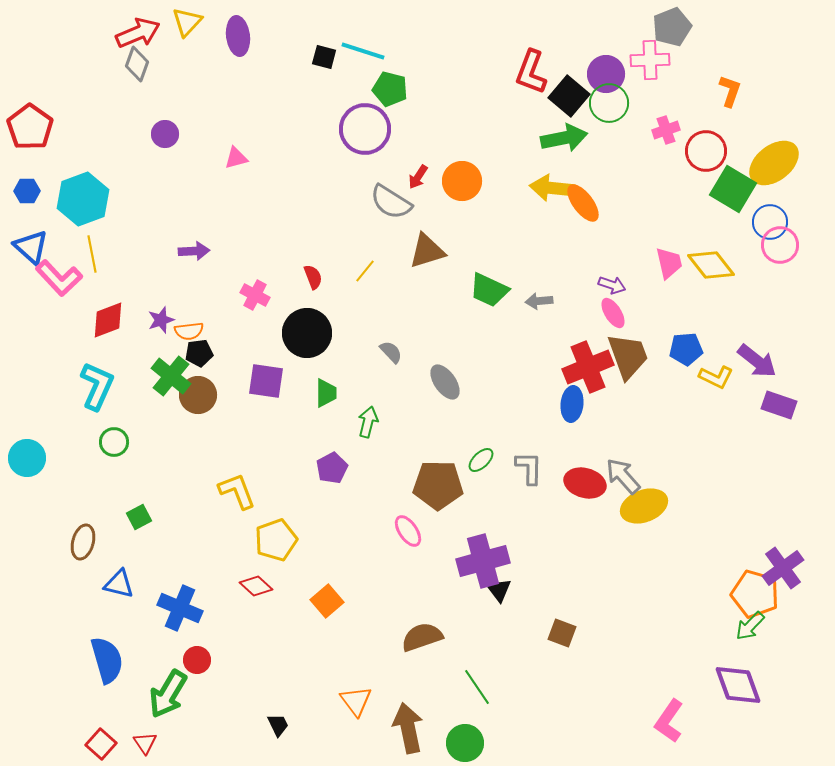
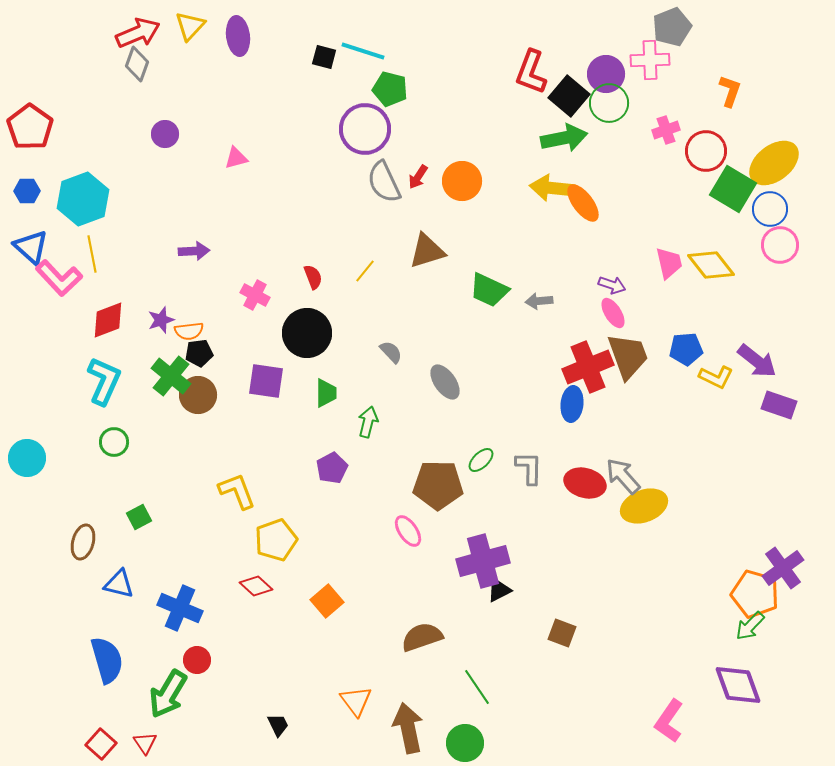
yellow triangle at (187, 22): moved 3 px right, 4 px down
gray semicircle at (391, 202): moved 7 px left, 20 px up; rotated 33 degrees clockwise
blue circle at (770, 222): moved 13 px up
cyan L-shape at (97, 386): moved 7 px right, 5 px up
black triangle at (499, 590): rotated 40 degrees clockwise
